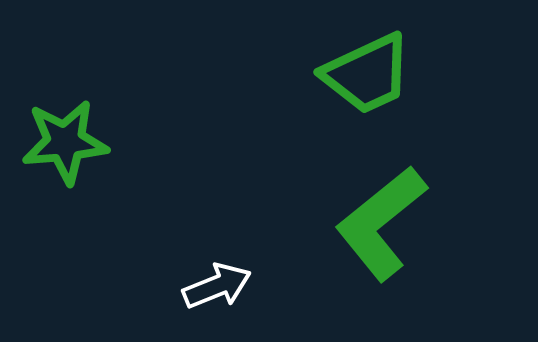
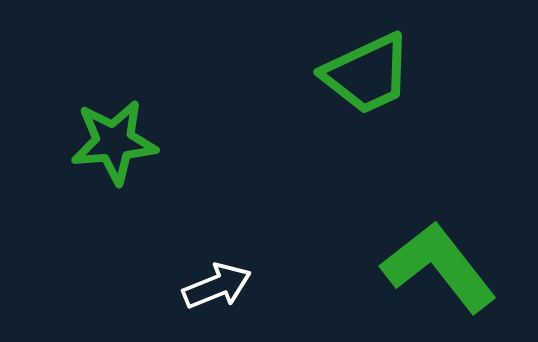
green star: moved 49 px right
green L-shape: moved 58 px right, 44 px down; rotated 91 degrees clockwise
